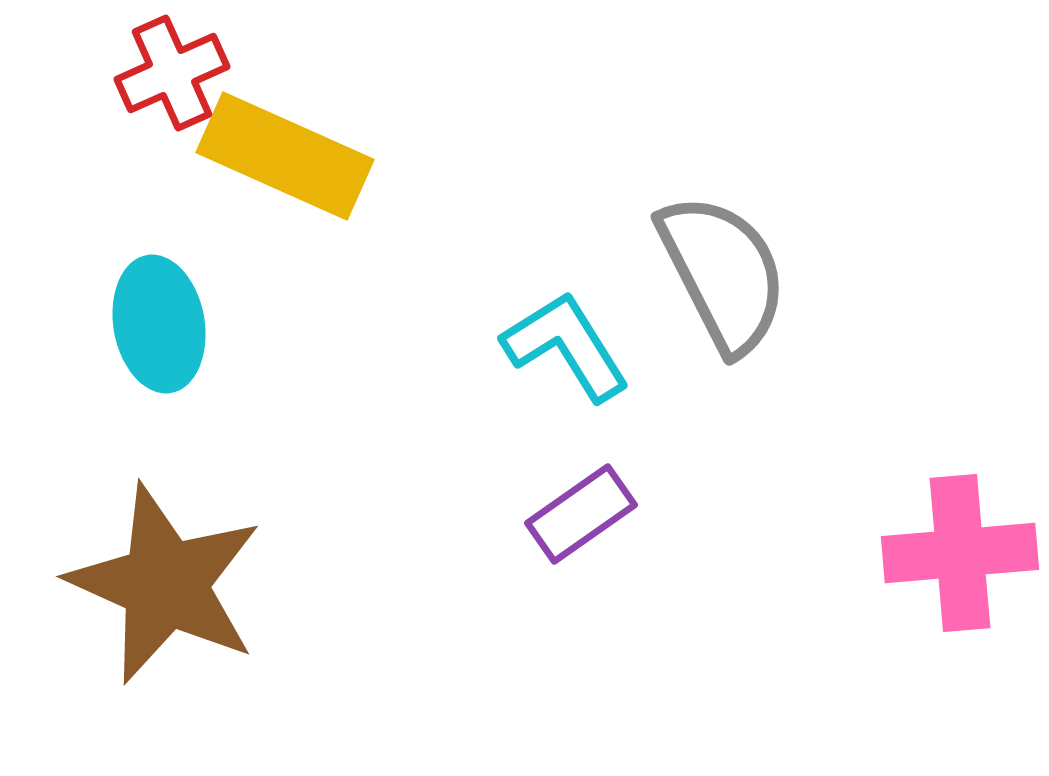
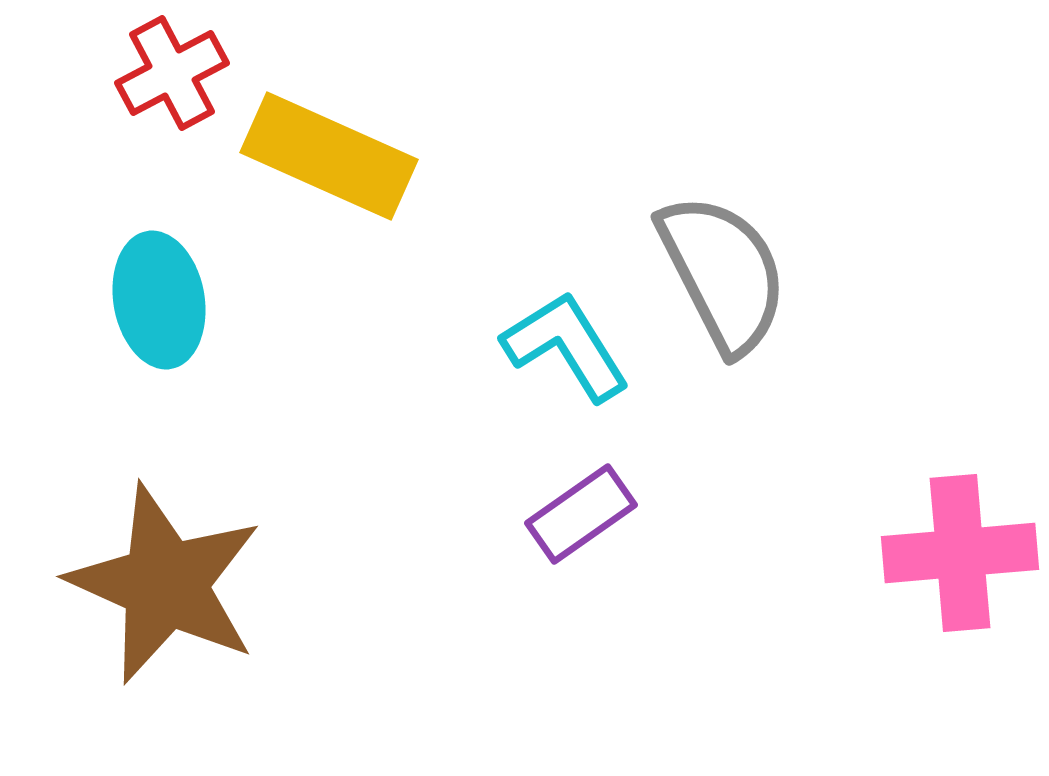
red cross: rotated 4 degrees counterclockwise
yellow rectangle: moved 44 px right
cyan ellipse: moved 24 px up
